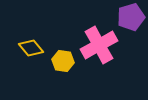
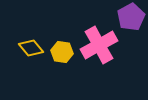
purple pentagon: rotated 12 degrees counterclockwise
yellow hexagon: moved 1 px left, 9 px up
